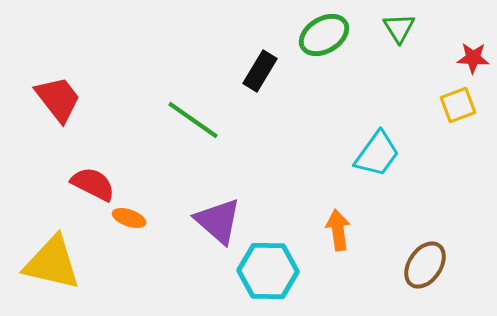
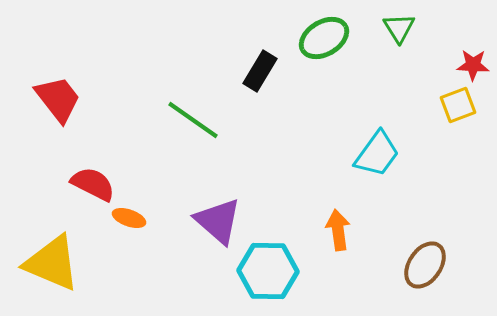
green ellipse: moved 3 px down
red star: moved 7 px down
yellow triangle: rotated 10 degrees clockwise
